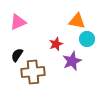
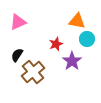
purple star: rotated 12 degrees counterclockwise
brown cross: rotated 35 degrees counterclockwise
